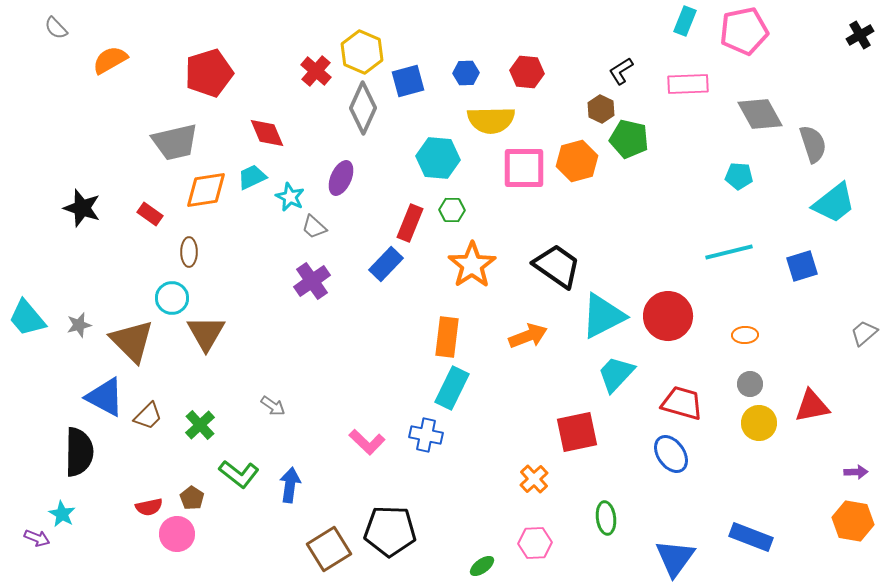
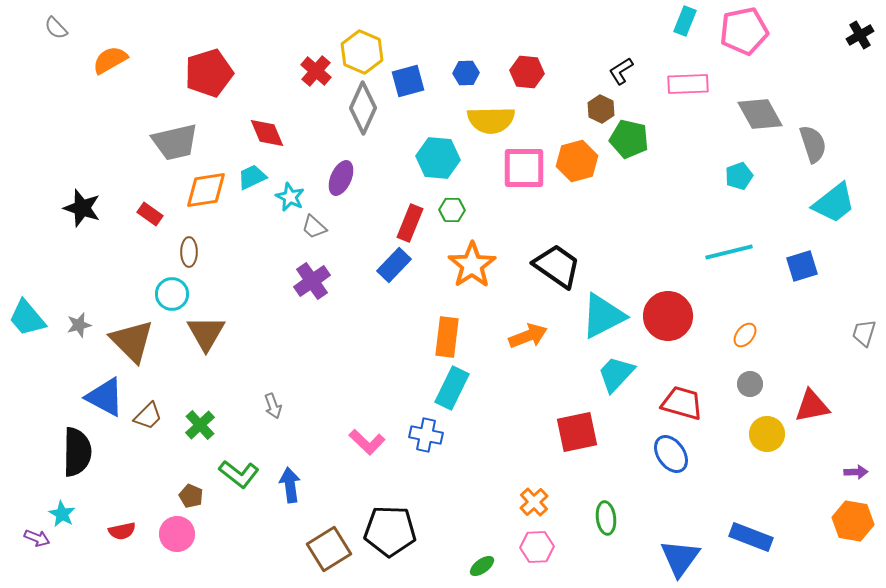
cyan pentagon at (739, 176): rotated 24 degrees counterclockwise
blue rectangle at (386, 264): moved 8 px right, 1 px down
cyan circle at (172, 298): moved 4 px up
gray trapezoid at (864, 333): rotated 32 degrees counterclockwise
orange ellipse at (745, 335): rotated 50 degrees counterclockwise
gray arrow at (273, 406): rotated 35 degrees clockwise
yellow circle at (759, 423): moved 8 px right, 11 px down
black semicircle at (79, 452): moved 2 px left
orange cross at (534, 479): moved 23 px down
blue arrow at (290, 485): rotated 16 degrees counterclockwise
brown pentagon at (192, 498): moved 1 px left, 2 px up; rotated 10 degrees counterclockwise
red semicircle at (149, 507): moved 27 px left, 24 px down
pink hexagon at (535, 543): moved 2 px right, 4 px down
blue triangle at (675, 558): moved 5 px right
